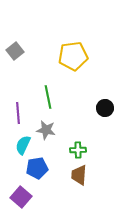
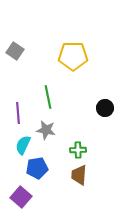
gray square: rotated 18 degrees counterclockwise
yellow pentagon: rotated 8 degrees clockwise
